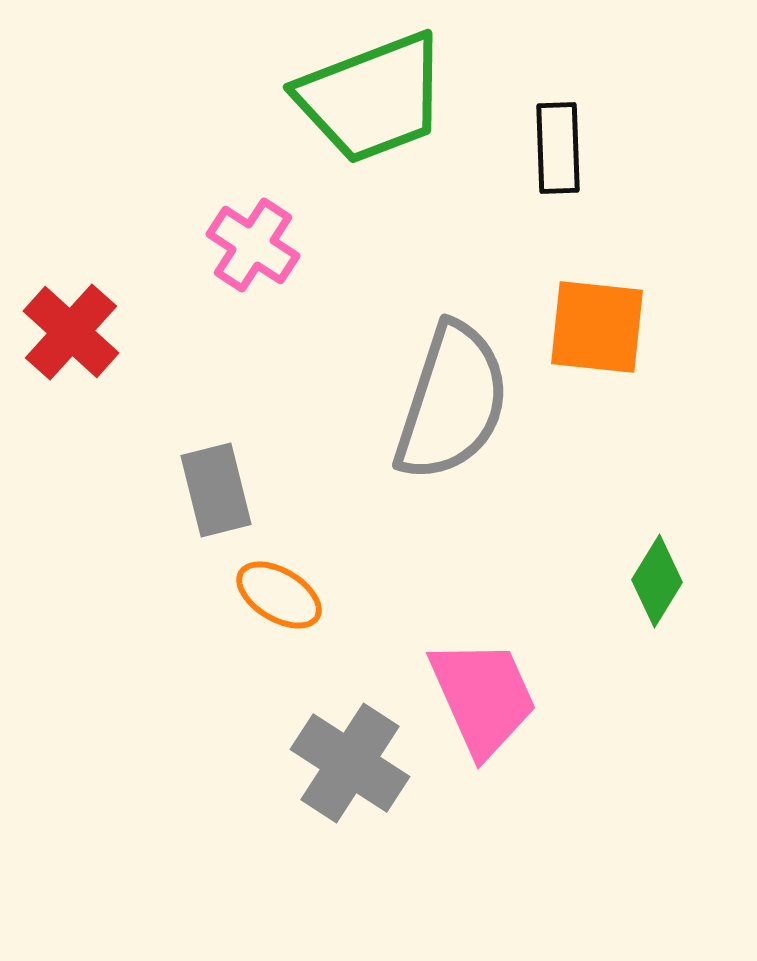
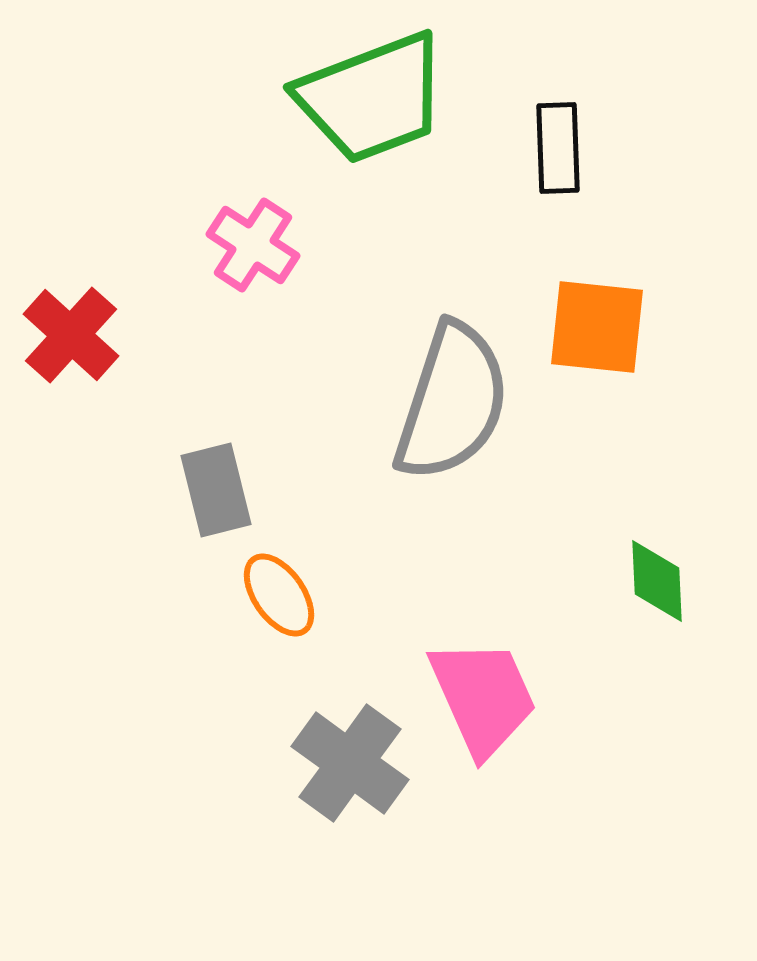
red cross: moved 3 px down
green diamond: rotated 34 degrees counterclockwise
orange ellipse: rotated 24 degrees clockwise
gray cross: rotated 3 degrees clockwise
